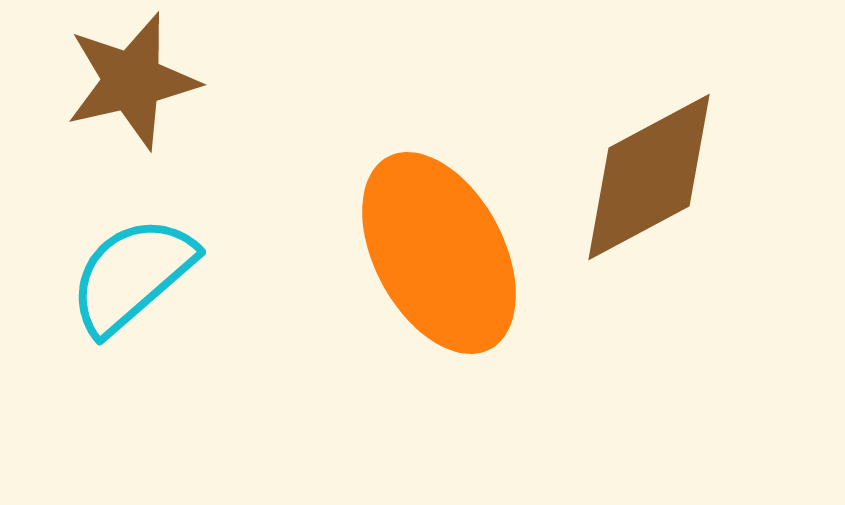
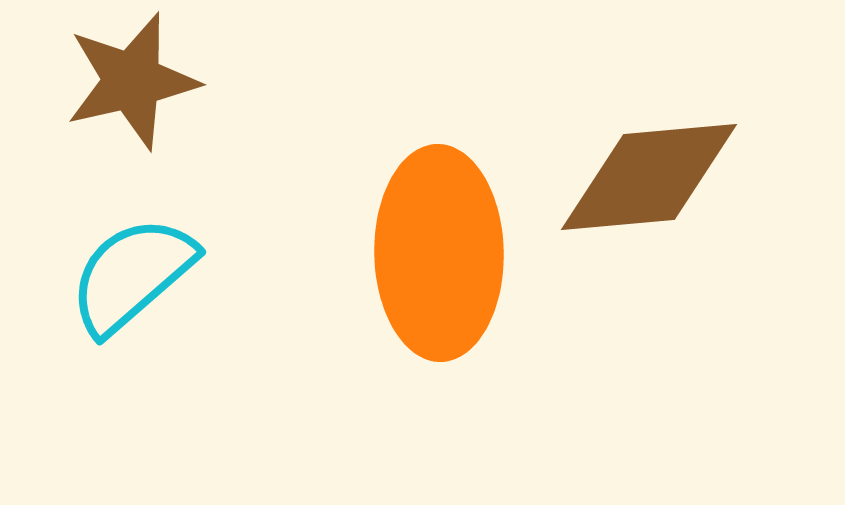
brown diamond: rotated 23 degrees clockwise
orange ellipse: rotated 27 degrees clockwise
